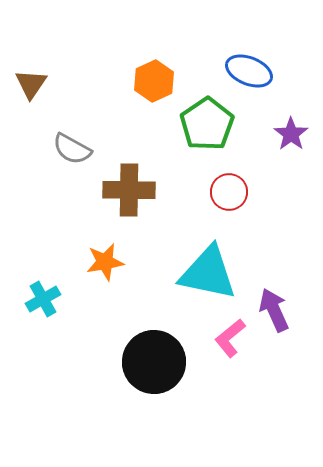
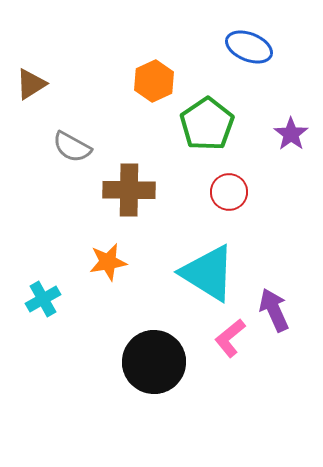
blue ellipse: moved 24 px up
brown triangle: rotated 24 degrees clockwise
gray semicircle: moved 2 px up
orange star: moved 3 px right
cyan triangle: rotated 20 degrees clockwise
